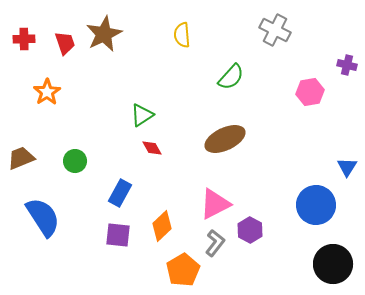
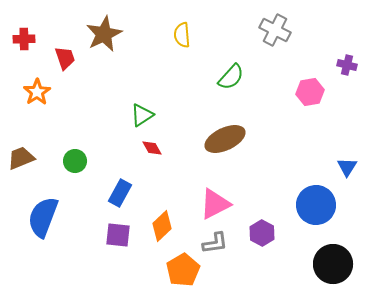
red trapezoid: moved 15 px down
orange star: moved 10 px left
blue semicircle: rotated 126 degrees counterclockwise
purple hexagon: moved 12 px right, 3 px down
gray L-shape: rotated 44 degrees clockwise
